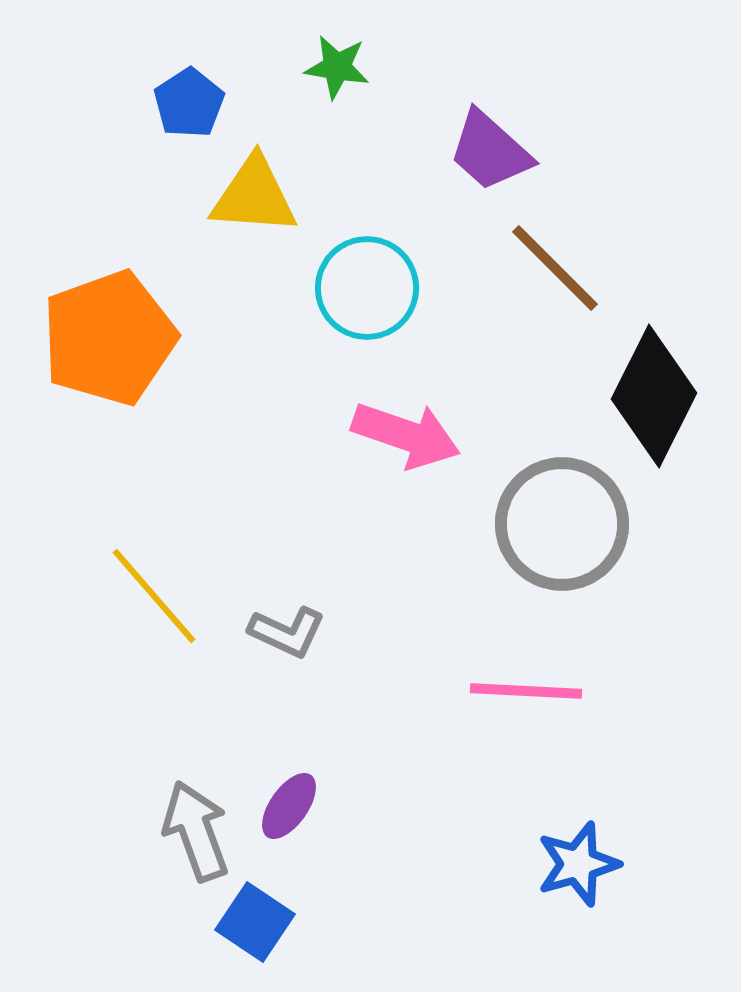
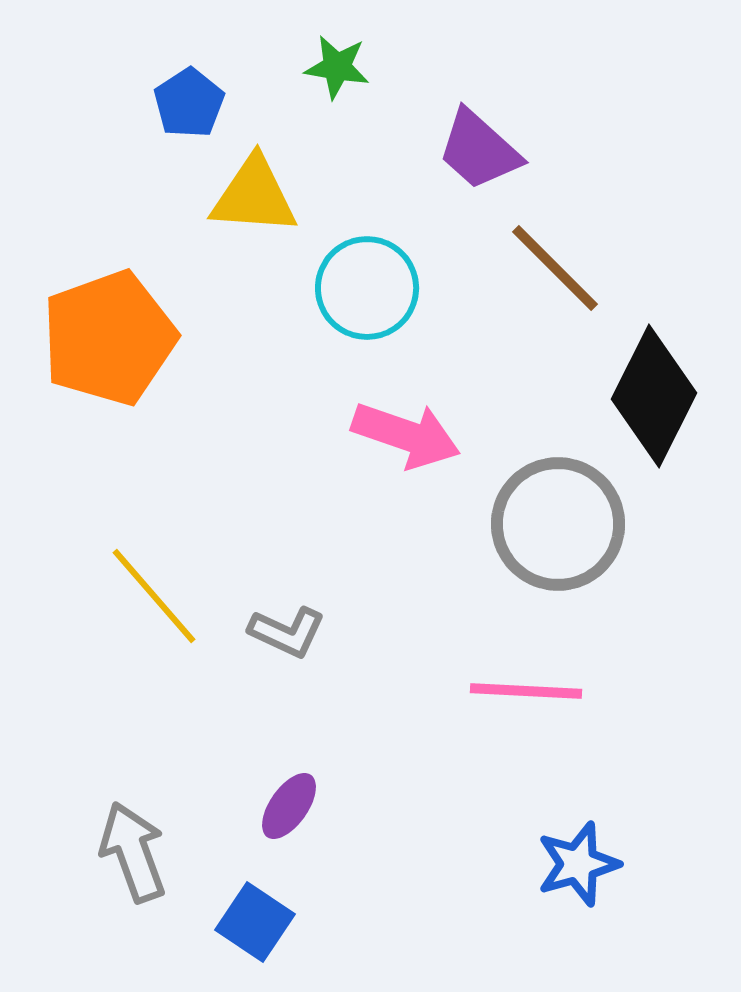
purple trapezoid: moved 11 px left, 1 px up
gray circle: moved 4 px left
gray arrow: moved 63 px left, 21 px down
